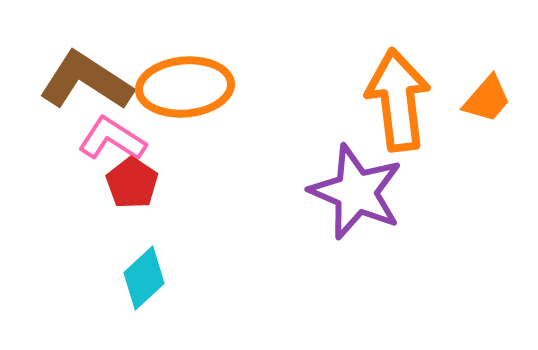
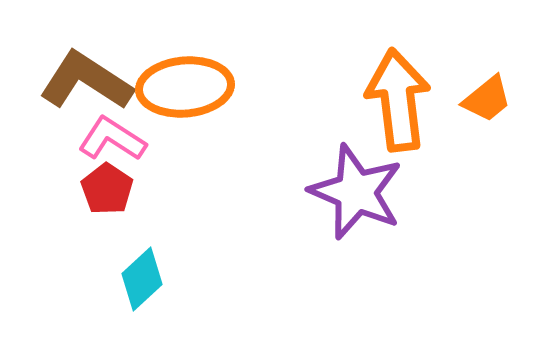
orange trapezoid: rotated 10 degrees clockwise
red pentagon: moved 25 px left, 6 px down
cyan diamond: moved 2 px left, 1 px down
